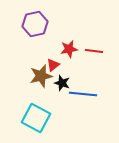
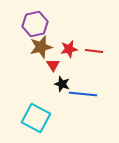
red triangle: rotated 24 degrees counterclockwise
brown star: moved 29 px up
black star: moved 1 px down
